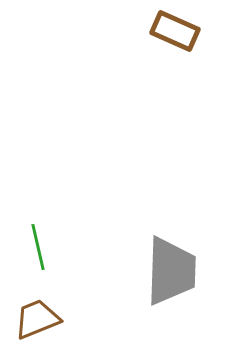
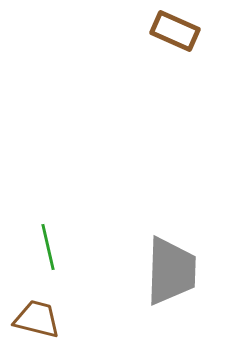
green line: moved 10 px right
brown trapezoid: rotated 36 degrees clockwise
